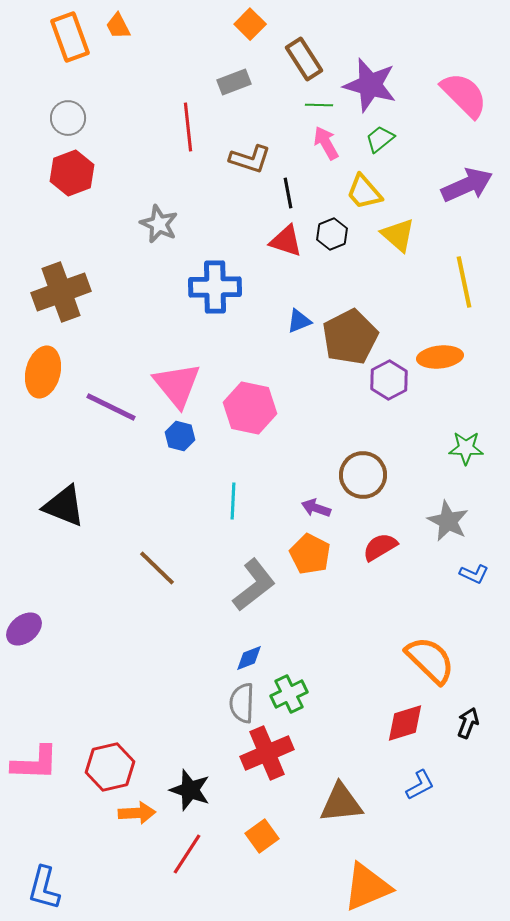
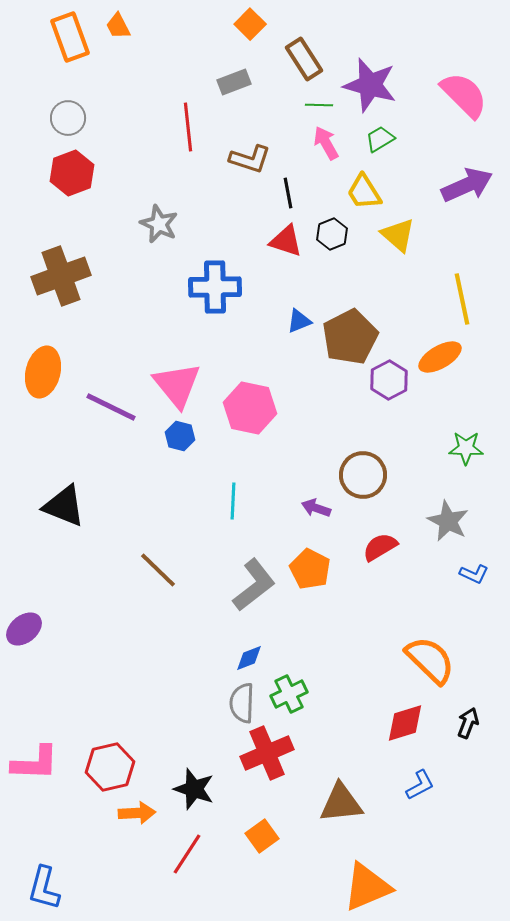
green trapezoid at (380, 139): rotated 8 degrees clockwise
yellow trapezoid at (364, 192): rotated 9 degrees clockwise
yellow line at (464, 282): moved 2 px left, 17 px down
brown cross at (61, 292): moved 16 px up
orange ellipse at (440, 357): rotated 24 degrees counterclockwise
orange pentagon at (310, 554): moved 15 px down
brown line at (157, 568): moved 1 px right, 2 px down
black star at (190, 790): moved 4 px right, 1 px up
